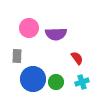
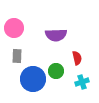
pink circle: moved 15 px left
purple semicircle: moved 1 px down
red semicircle: rotated 24 degrees clockwise
green circle: moved 11 px up
